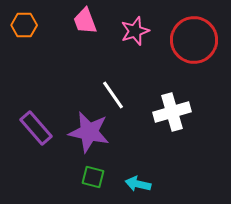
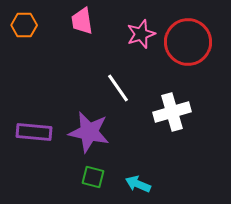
pink trapezoid: moved 3 px left; rotated 12 degrees clockwise
pink star: moved 6 px right, 3 px down
red circle: moved 6 px left, 2 px down
white line: moved 5 px right, 7 px up
purple rectangle: moved 2 px left, 4 px down; rotated 44 degrees counterclockwise
cyan arrow: rotated 10 degrees clockwise
